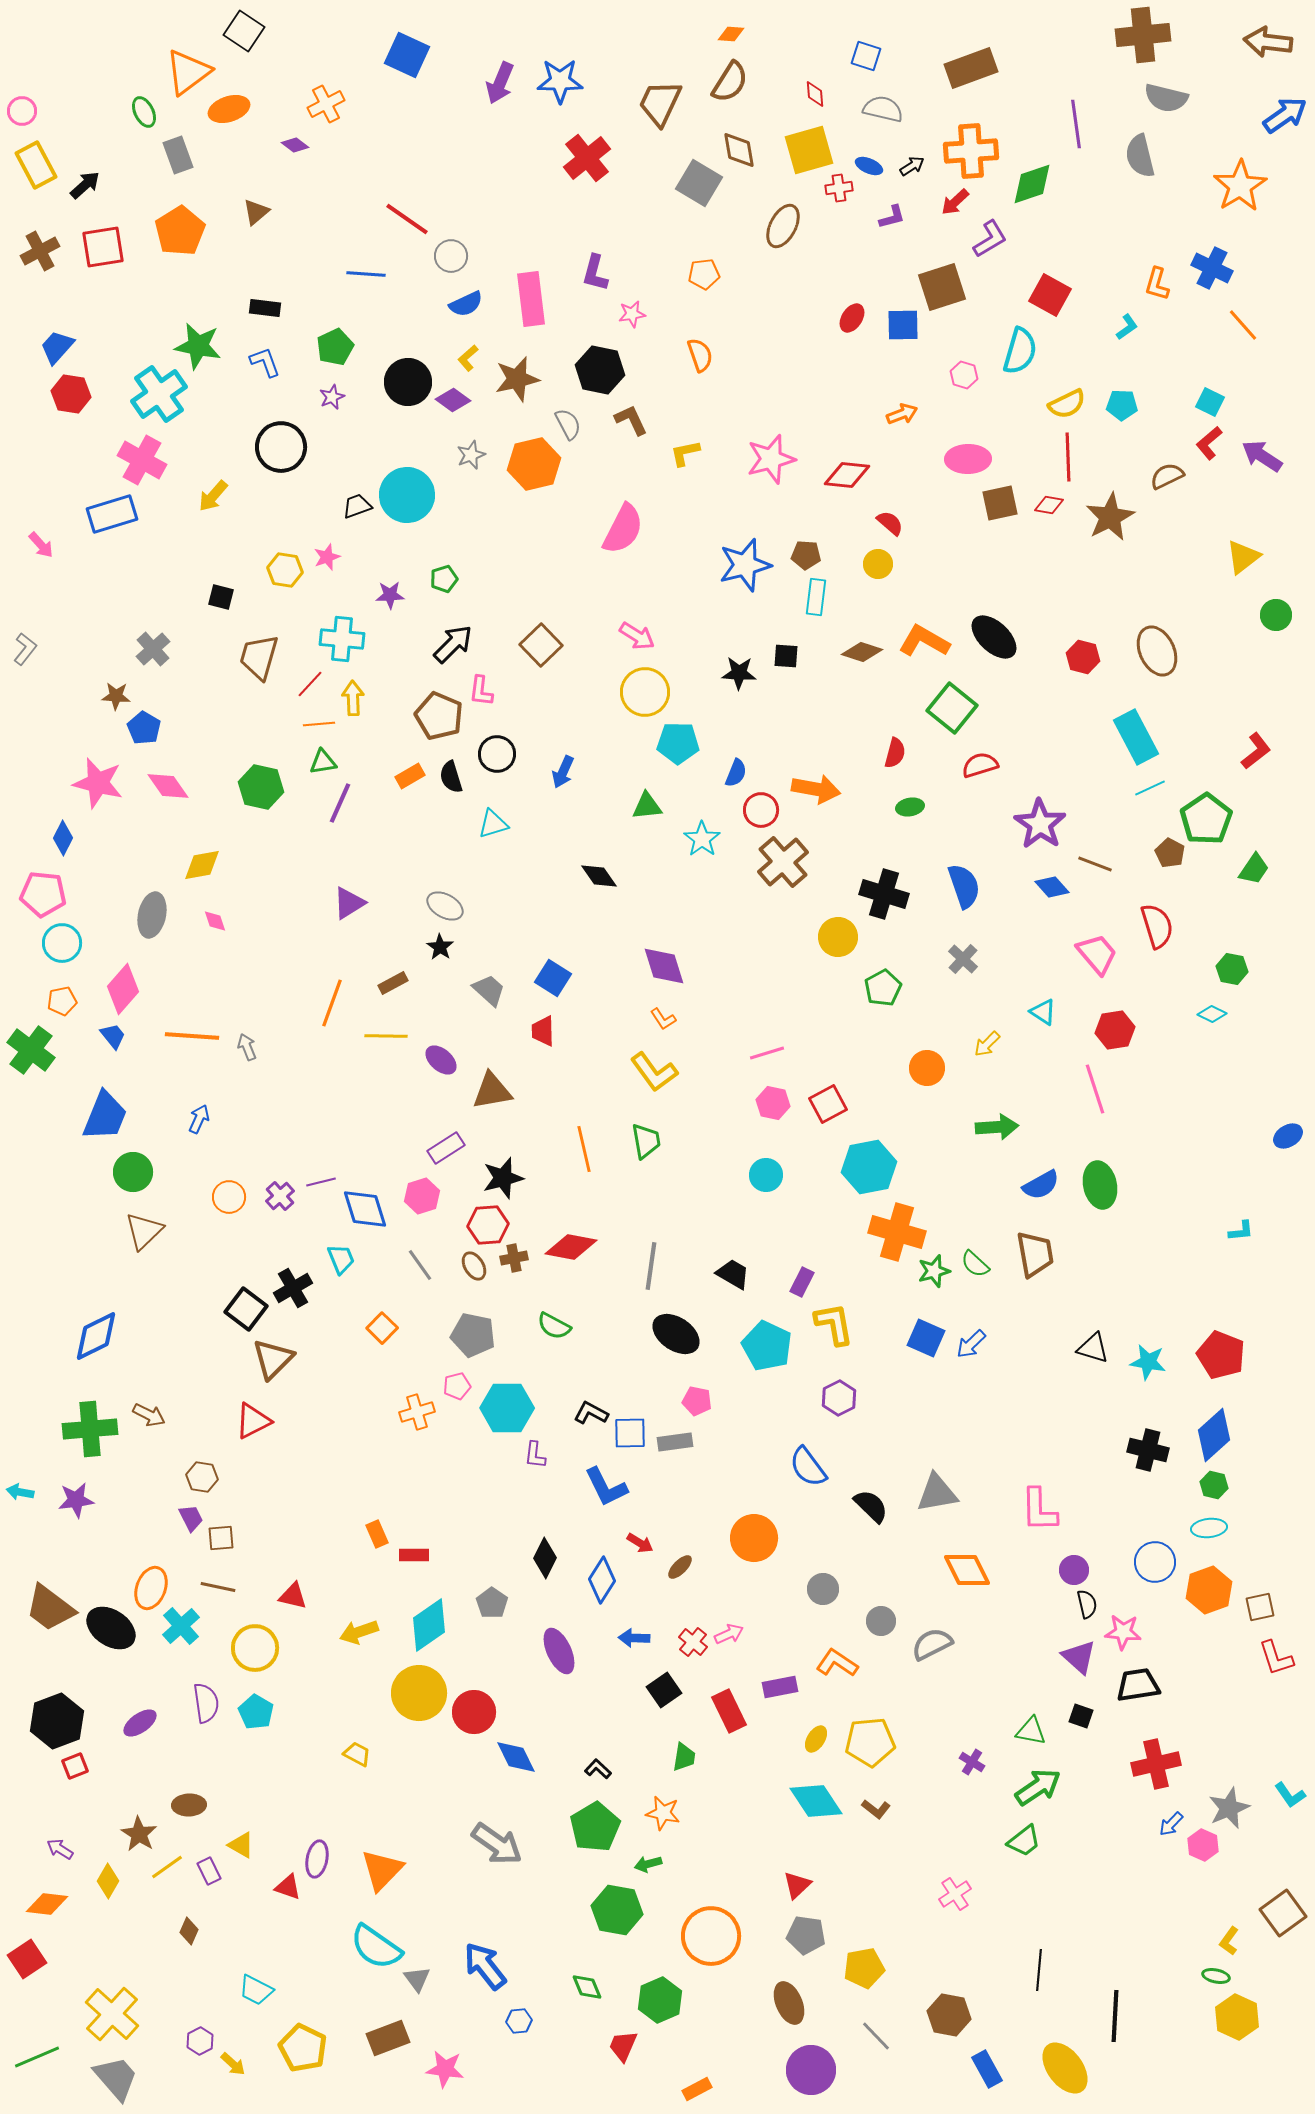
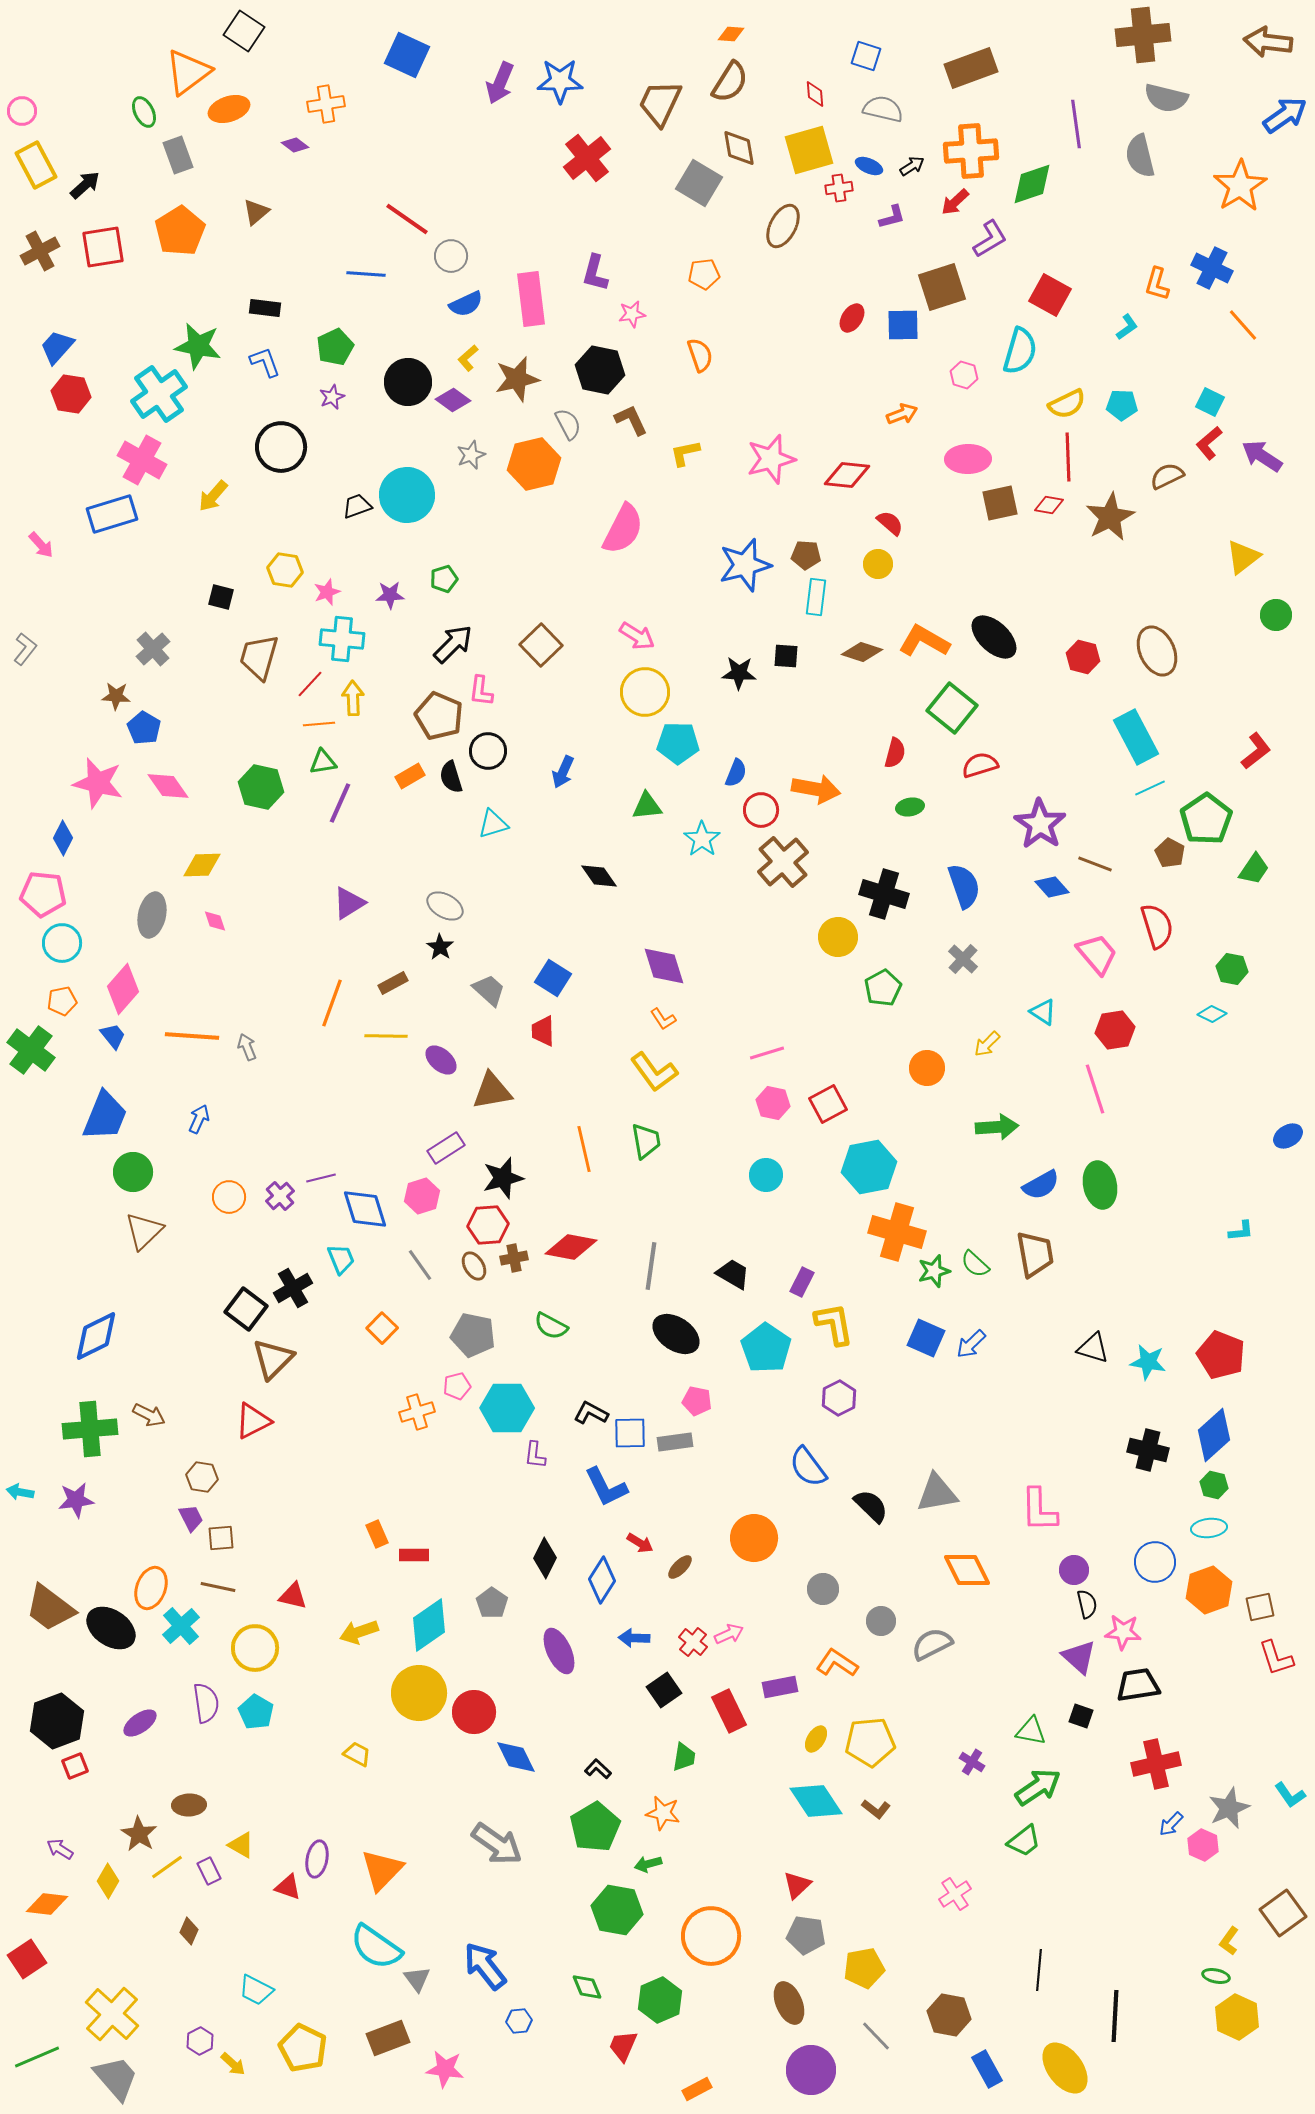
orange cross at (326, 104): rotated 18 degrees clockwise
brown diamond at (739, 150): moved 2 px up
pink star at (327, 557): moved 35 px down
black circle at (497, 754): moved 9 px left, 3 px up
yellow diamond at (202, 865): rotated 9 degrees clockwise
purple line at (321, 1182): moved 4 px up
green semicircle at (554, 1326): moved 3 px left
cyan pentagon at (767, 1346): moved 1 px left, 2 px down; rotated 9 degrees clockwise
